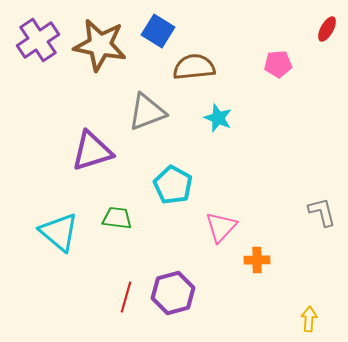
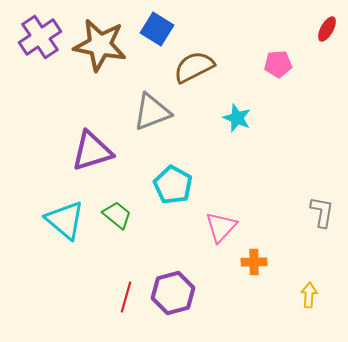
blue square: moved 1 px left, 2 px up
purple cross: moved 2 px right, 3 px up
brown semicircle: rotated 21 degrees counterclockwise
gray triangle: moved 5 px right
cyan star: moved 19 px right
gray L-shape: rotated 24 degrees clockwise
green trapezoid: moved 3 px up; rotated 32 degrees clockwise
cyan triangle: moved 6 px right, 12 px up
orange cross: moved 3 px left, 2 px down
yellow arrow: moved 24 px up
